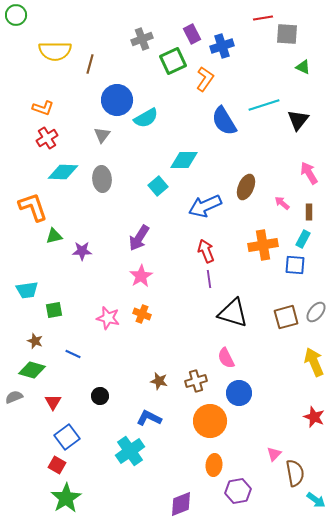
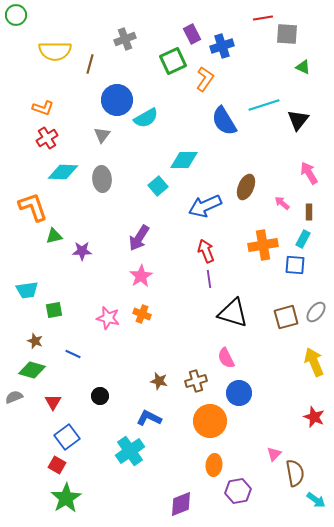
gray cross at (142, 39): moved 17 px left
